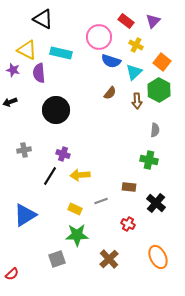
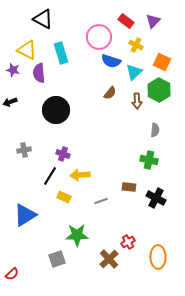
cyan rectangle: rotated 60 degrees clockwise
orange square: rotated 12 degrees counterclockwise
black cross: moved 5 px up; rotated 12 degrees counterclockwise
yellow rectangle: moved 11 px left, 12 px up
red cross: moved 18 px down; rotated 32 degrees clockwise
orange ellipse: rotated 25 degrees clockwise
